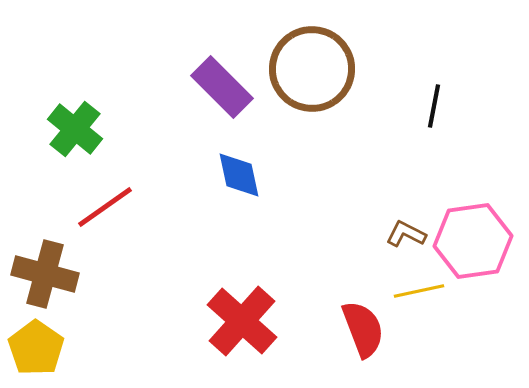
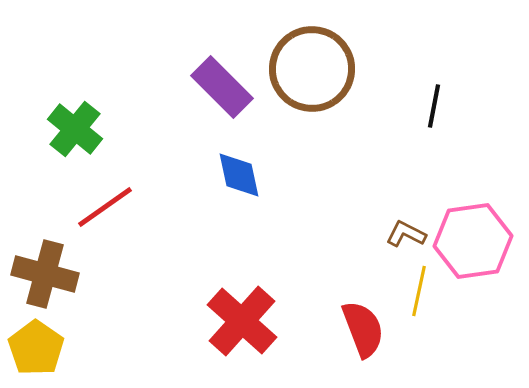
yellow line: rotated 66 degrees counterclockwise
